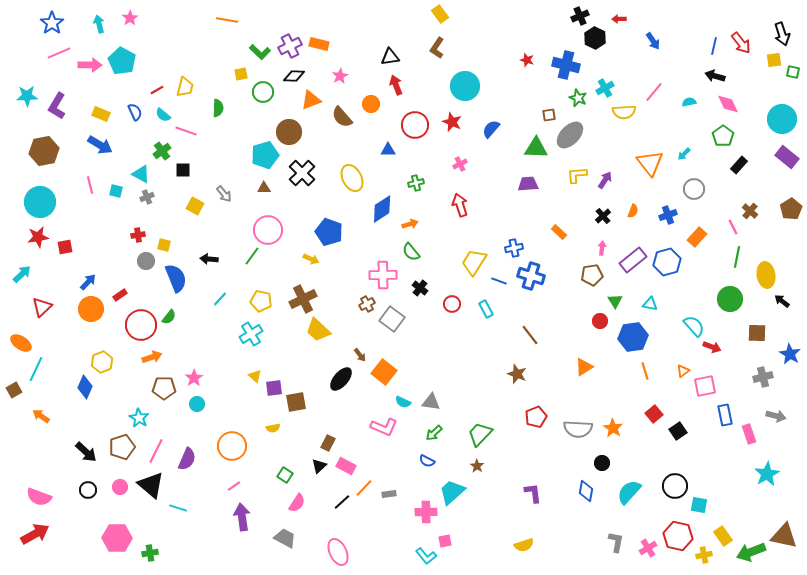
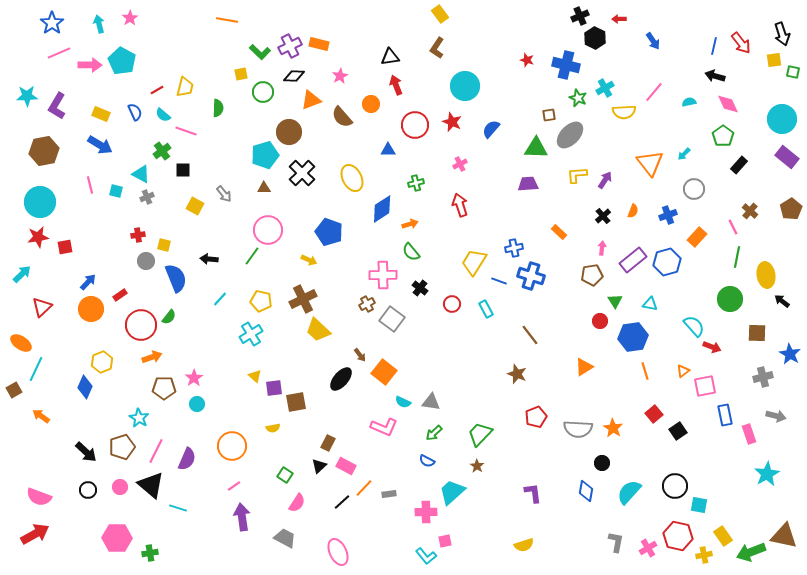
yellow arrow at (311, 259): moved 2 px left, 1 px down
